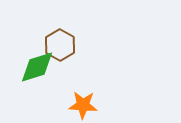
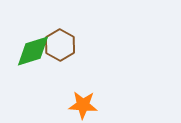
green diamond: moved 4 px left, 16 px up
